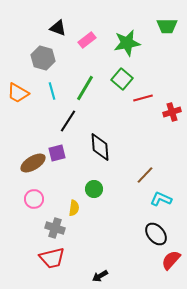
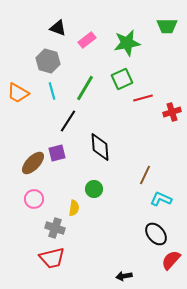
gray hexagon: moved 5 px right, 3 px down
green square: rotated 25 degrees clockwise
brown ellipse: rotated 15 degrees counterclockwise
brown line: rotated 18 degrees counterclockwise
black arrow: moved 24 px right; rotated 21 degrees clockwise
